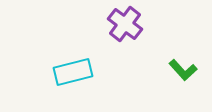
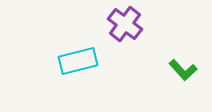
cyan rectangle: moved 5 px right, 11 px up
